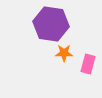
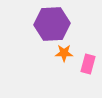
purple hexagon: moved 1 px right; rotated 12 degrees counterclockwise
